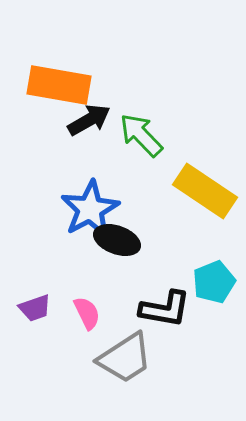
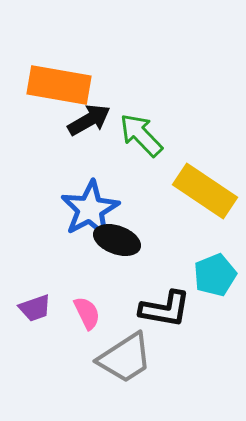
cyan pentagon: moved 1 px right, 7 px up
